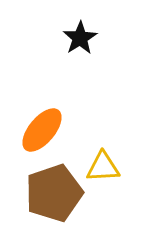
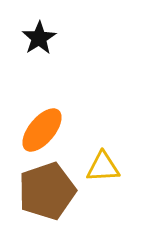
black star: moved 41 px left
brown pentagon: moved 7 px left, 2 px up
